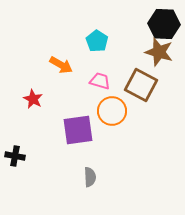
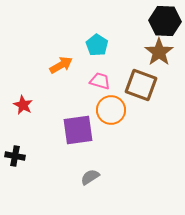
black hexagon: moved 1 px right, 3 px up
cyan pentagon: moved 4 px down
brown star: rotated 20 degrees clockwise
orange arrow: rotated 60 degrees counterclockwise
brown square: rotated 8 degrees counterclockwise
red star: moved 10 px left, 6 px down
orange circle: moved 1 px left, 1 px up
gray semicircle: rotated 120 degrees counterclockwise
